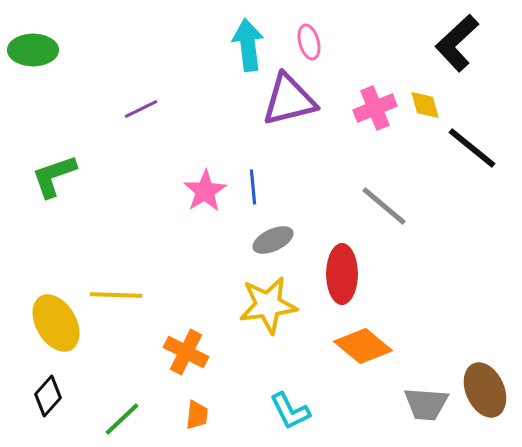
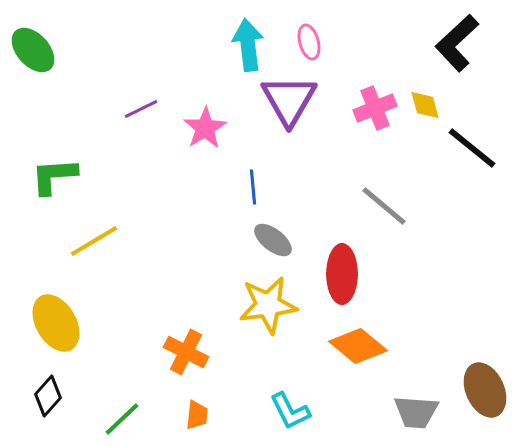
green ellipse: rotated 48 degrees clockwise
purple triangle: rotated 46 degrees counterclockwise
green L-shape: rotated 15 degrees clockwise
pink star: moved 63 px up
gray ellipse: rotated 63 degrees clockwise
yellow line: moved 22 px left, 54 px up; rotated 33 degrees counterclockwise
orange diamond: moved 5 px left
gray trapezoid: moved 10 px left, 8 px down
